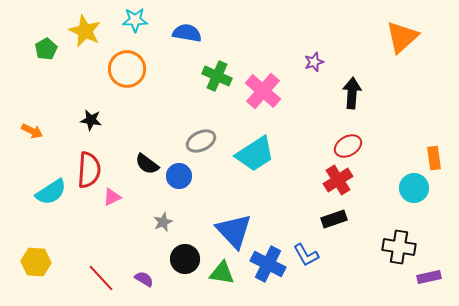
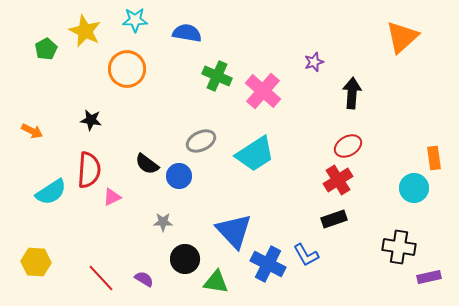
gray star: rotated 24 degrees clockwise
green triangle: moved 6 px left, 9 px down
